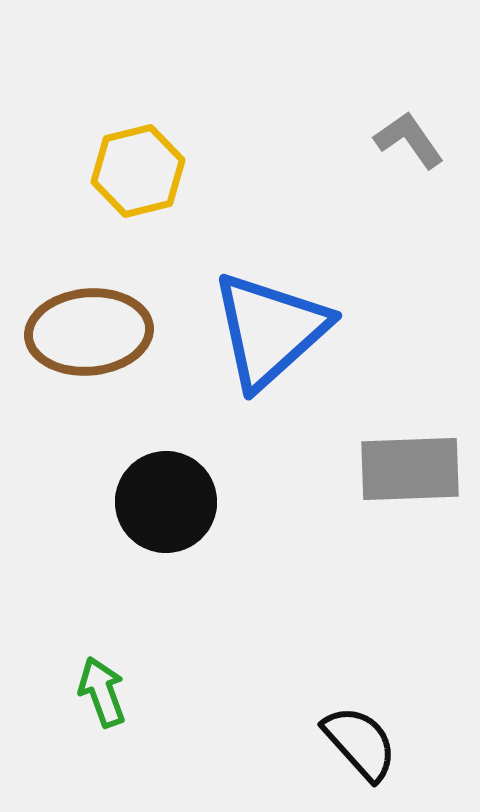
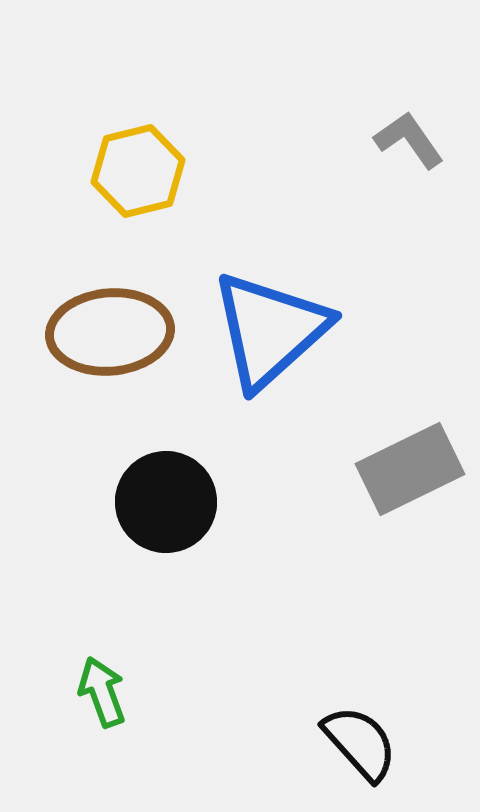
brown ellipse: moved 21 px right
gray rectangle: rotated 24 degrees counterclockwise
